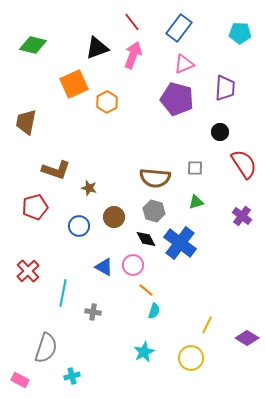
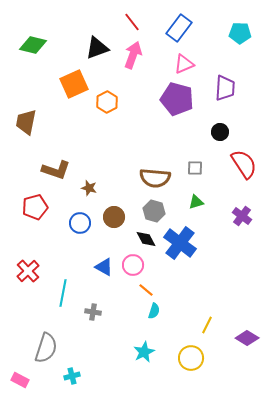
blue circle: moved 1 px right, 3 px up
